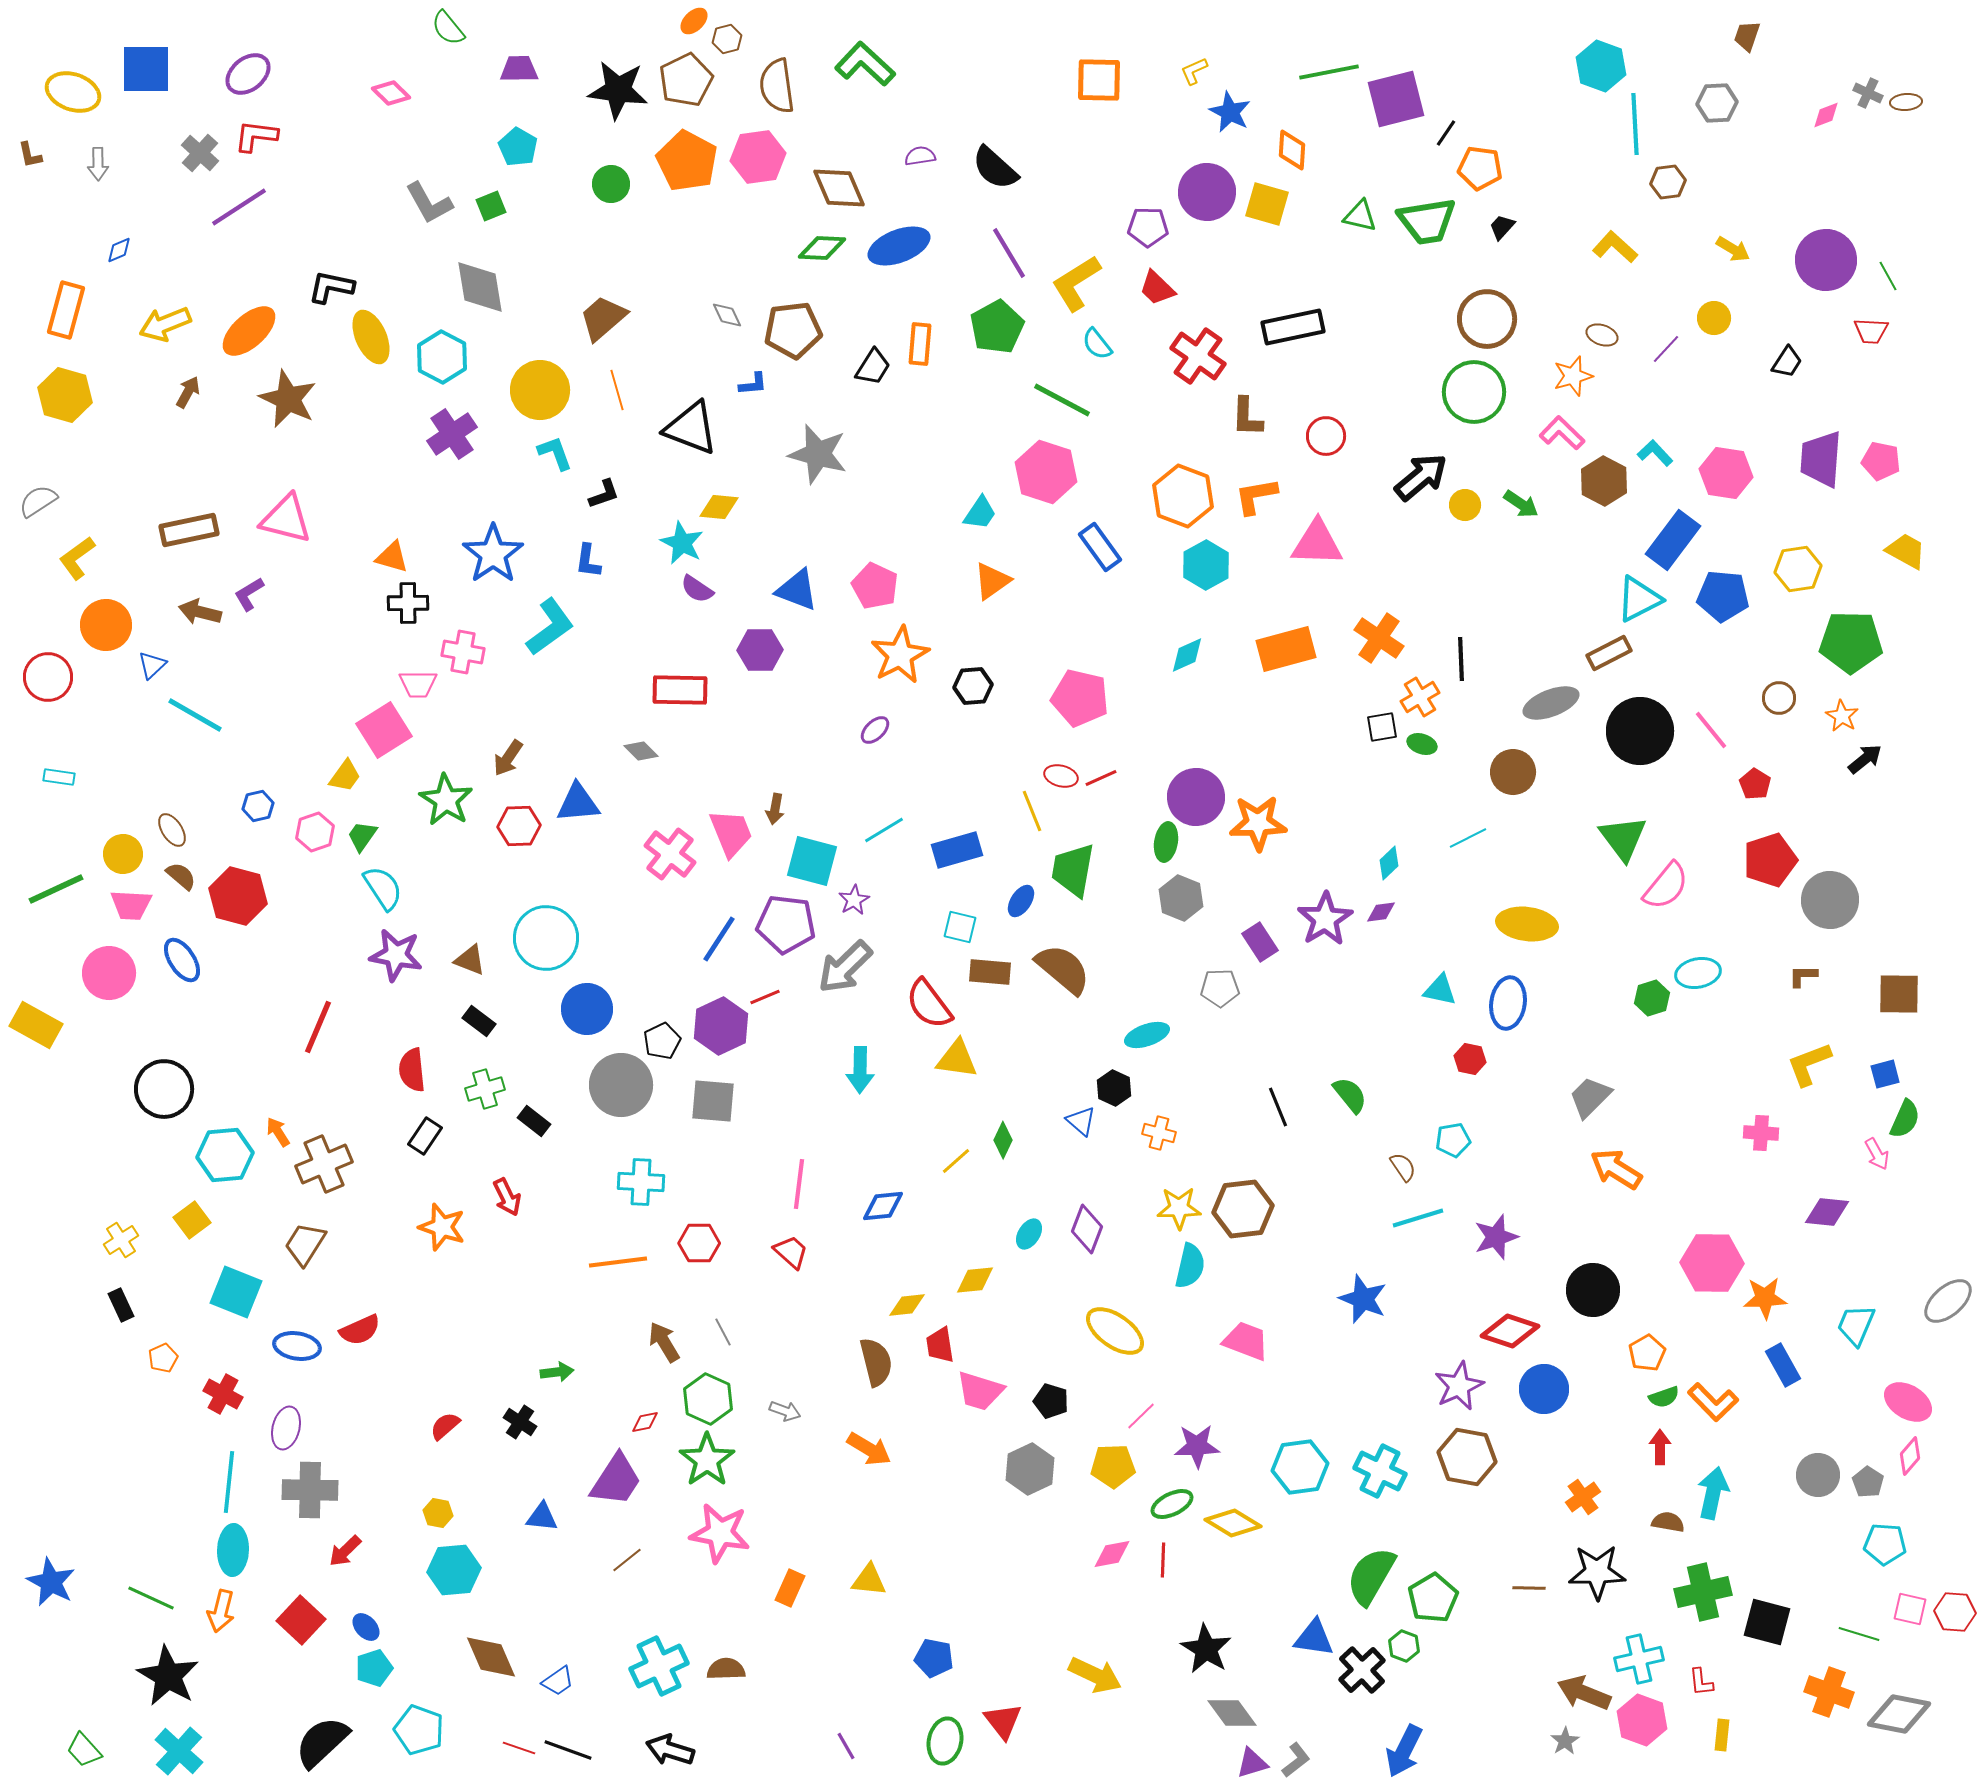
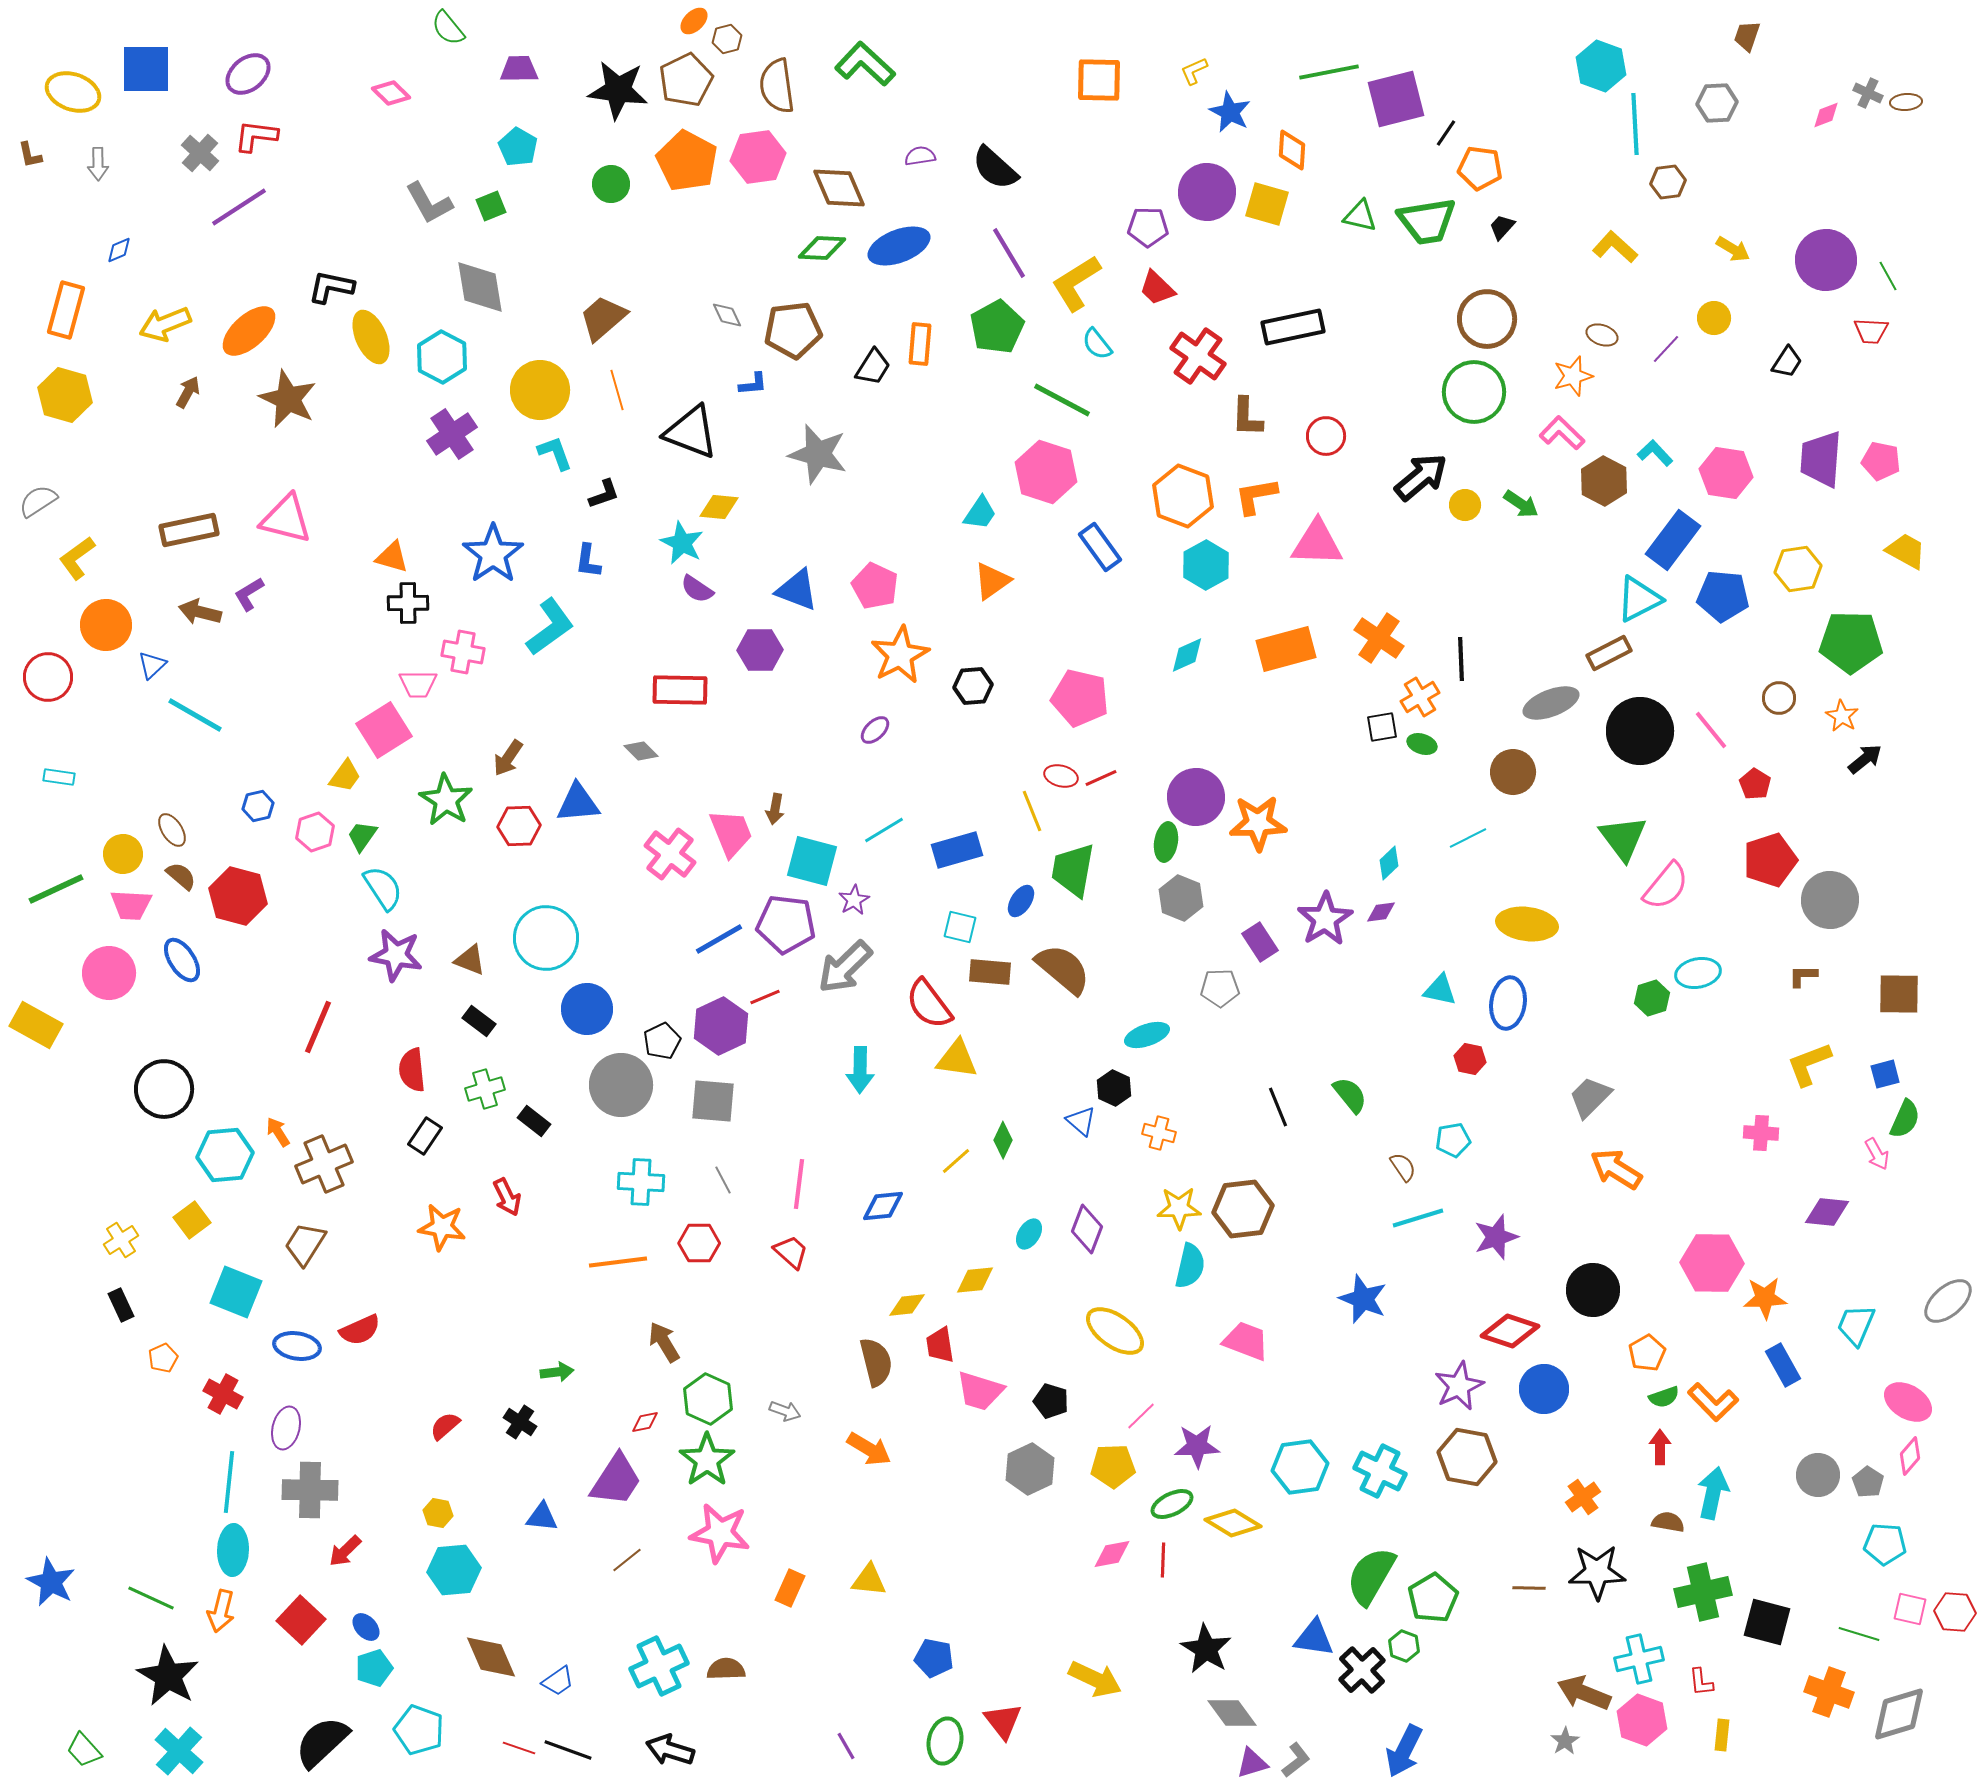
black triangle at (691, 428): moved 4 px down
blue line at (719, 939): rotated 27 degrees clockwise
orange star at (442, 1227): rotated 9 degrees counterclockwise
gray line at (723, 1332): moved 152 px up
yellow arrow at (1095, 1675): moved 4 px down
gray diamond at (1899, 1714): rotated 28 degrees counterclockwise
